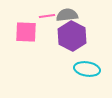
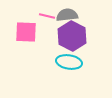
pink line: rotated 21 degrees clockwise
cyan ellipse: moved 18 px left, 7 px up
